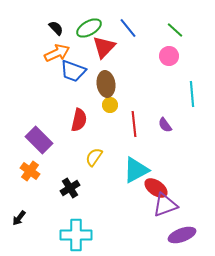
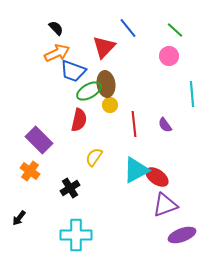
green ellipse: moved 63 px down
red ellipse: moved 1 px right, 11 px up
